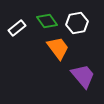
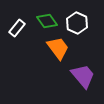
white hexagon: rotated 25 degrees counterclockwise
white rectangle: rotated 12 degrees counterclockwise
